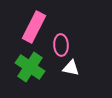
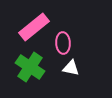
pink rectangle: rotated 24 degrees clockwise
pink ellipse: moved 2 px right, 2 px up
